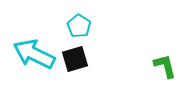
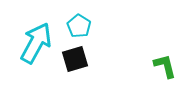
cyan arrow: moved 2 px right, 11 px up; rotated 93 degrees clockwise
